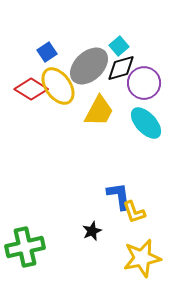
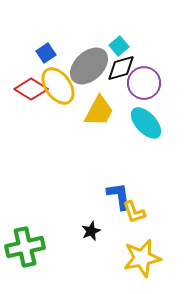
blue square: moved 1 px left, 1 px down
black star: moved 1 px left
